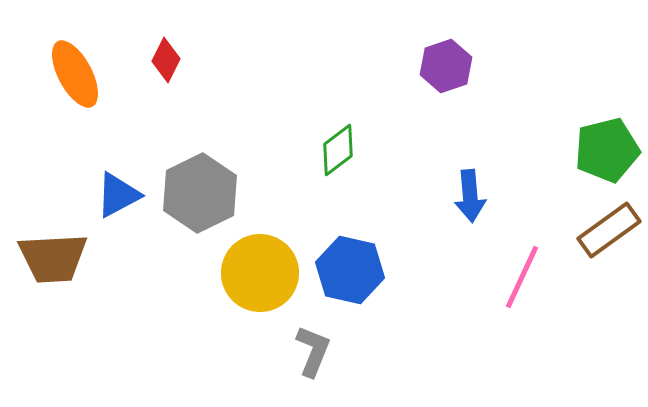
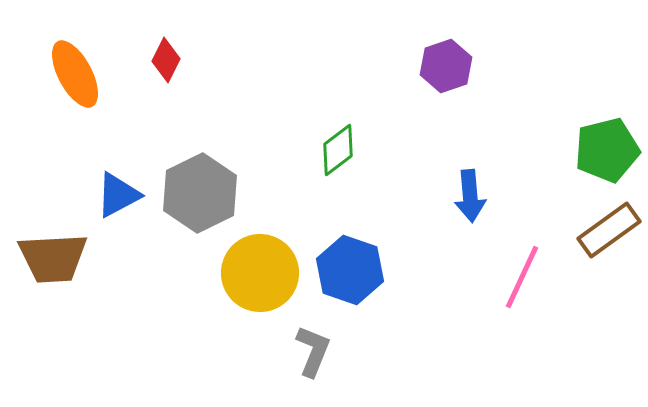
blue hexagon: rotated 6 degrees clockwise
